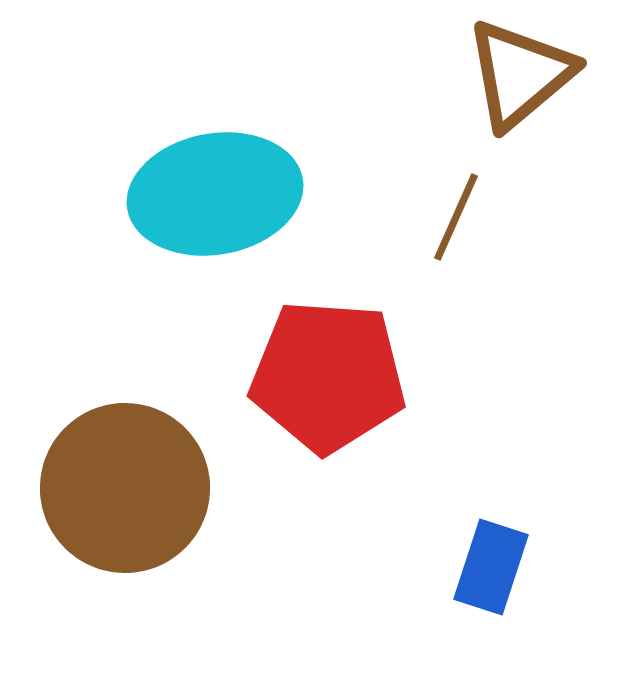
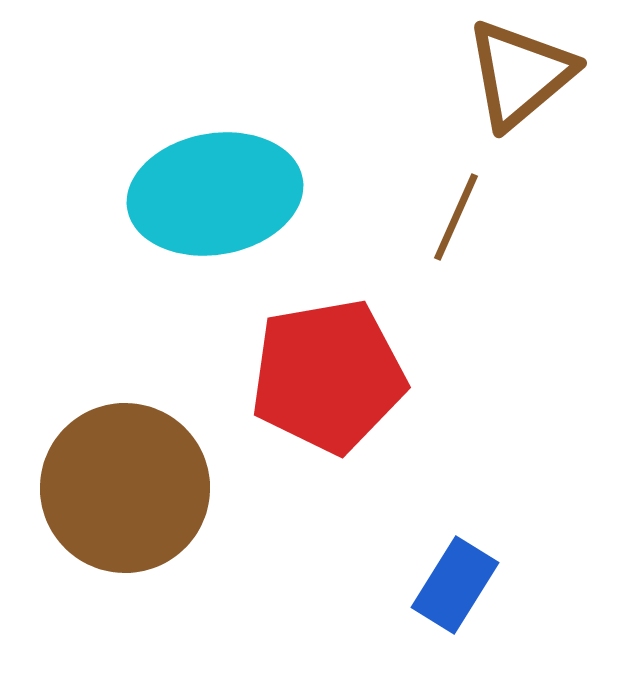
red pentagon: rotated 14 degrees counterclockwise
blue rectangle: moved 36 px left, 18 px down; rotated 14 degrees clockwise
